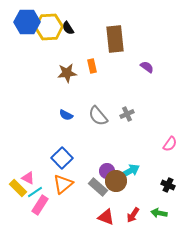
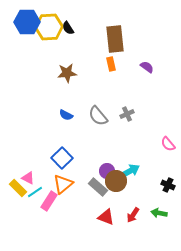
orange rectangle: moved 19 px right, 2 px up
pink semicircle: moved 2 px left; rotated 105 degrees clockwise
pink rectangle: moved 9 px right, 4 px up
